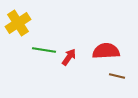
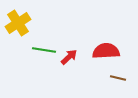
red arrow: rotated 12 degrees clockwise
brown line: moved 1 px right, 2 px down
